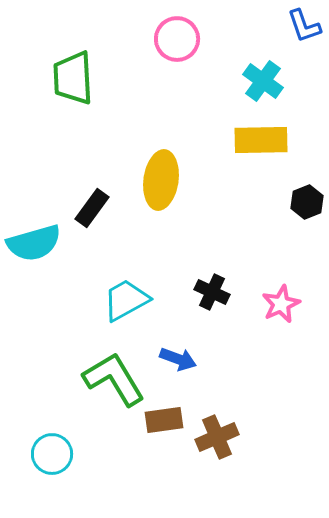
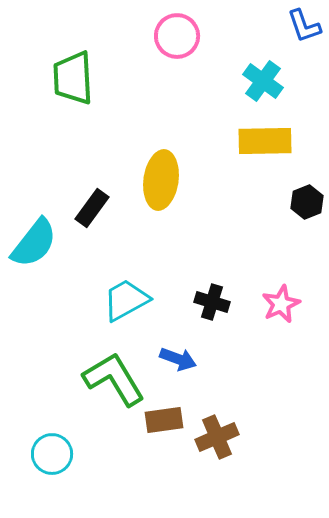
pink circle: moved 3 px up
yellow rectangle: moved 4 px right, 1 px down
cyan semicircle: rotated 36 degrees counterclockwise
black cross: moved 10 px down; rotated 8 degrees counterclockwise
